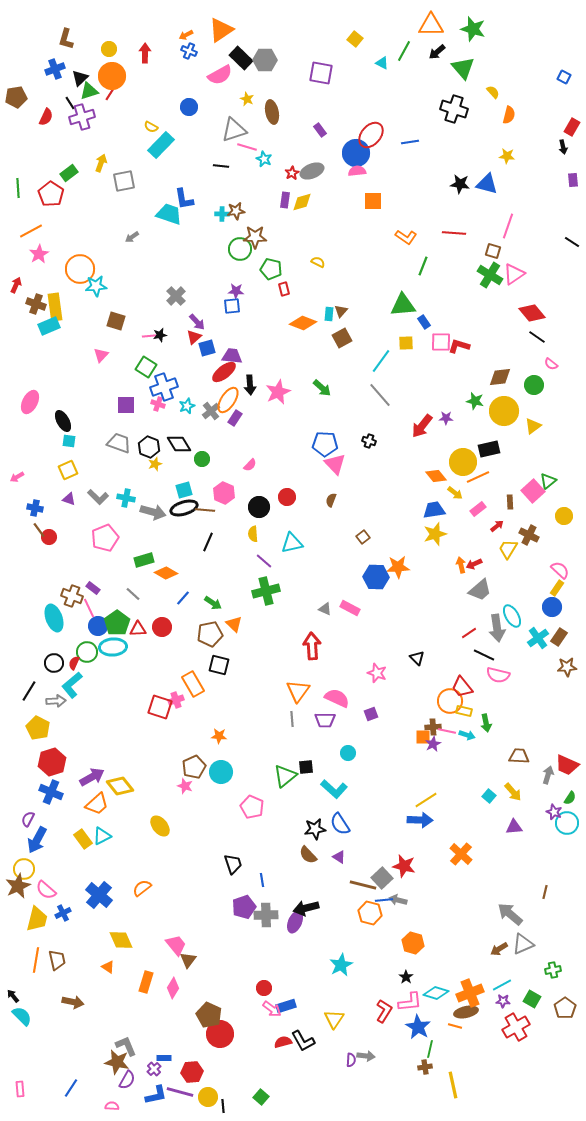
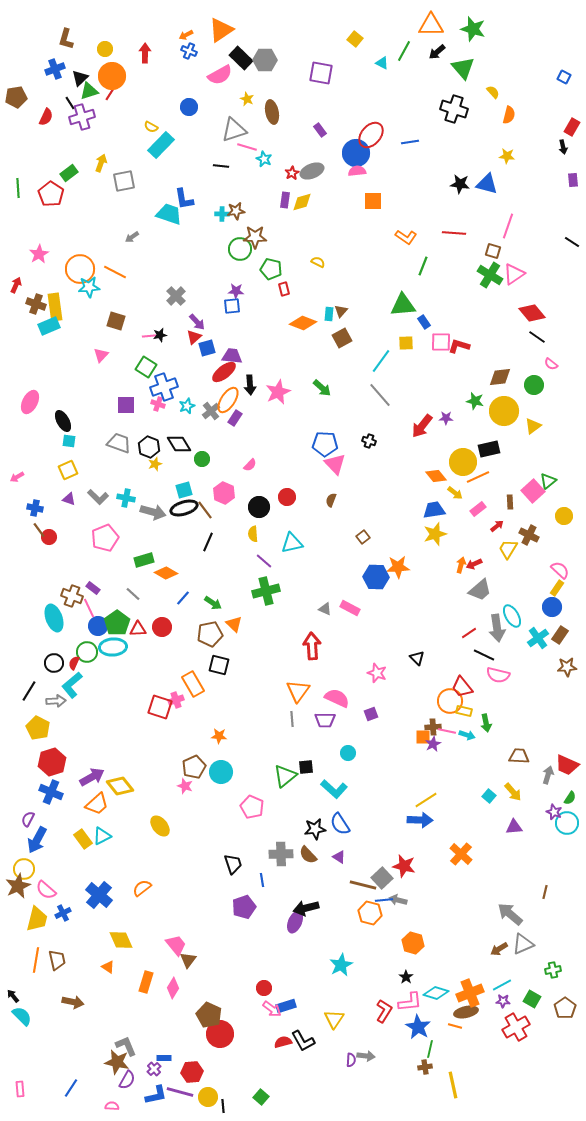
yellow circle at (109, 49): moved 4 px left
orange line at (31, 231): moved 84 px right, 41 px down; rotated 55 degrees clockwise
cyan star at (96, 286): moved 7 px left, 1 px down
brown line at (205, 510): rotated 48 degrees clockwise
orange arrow at (461, 565): rotated 28 degrees clockwise
brown rectangle at (559, 637): moved 1 px right, 2 px up
gray cross at (266, 915): moved 15 px right, 61 px up
